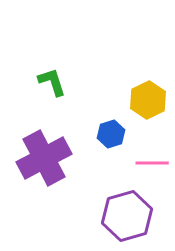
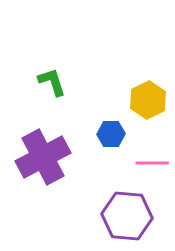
blue hexagon: rotated 16 degrees clockwise
purple cross: moved 1 px left, 1 px up
purple hexagon: rotated 21 degrees clockwise
